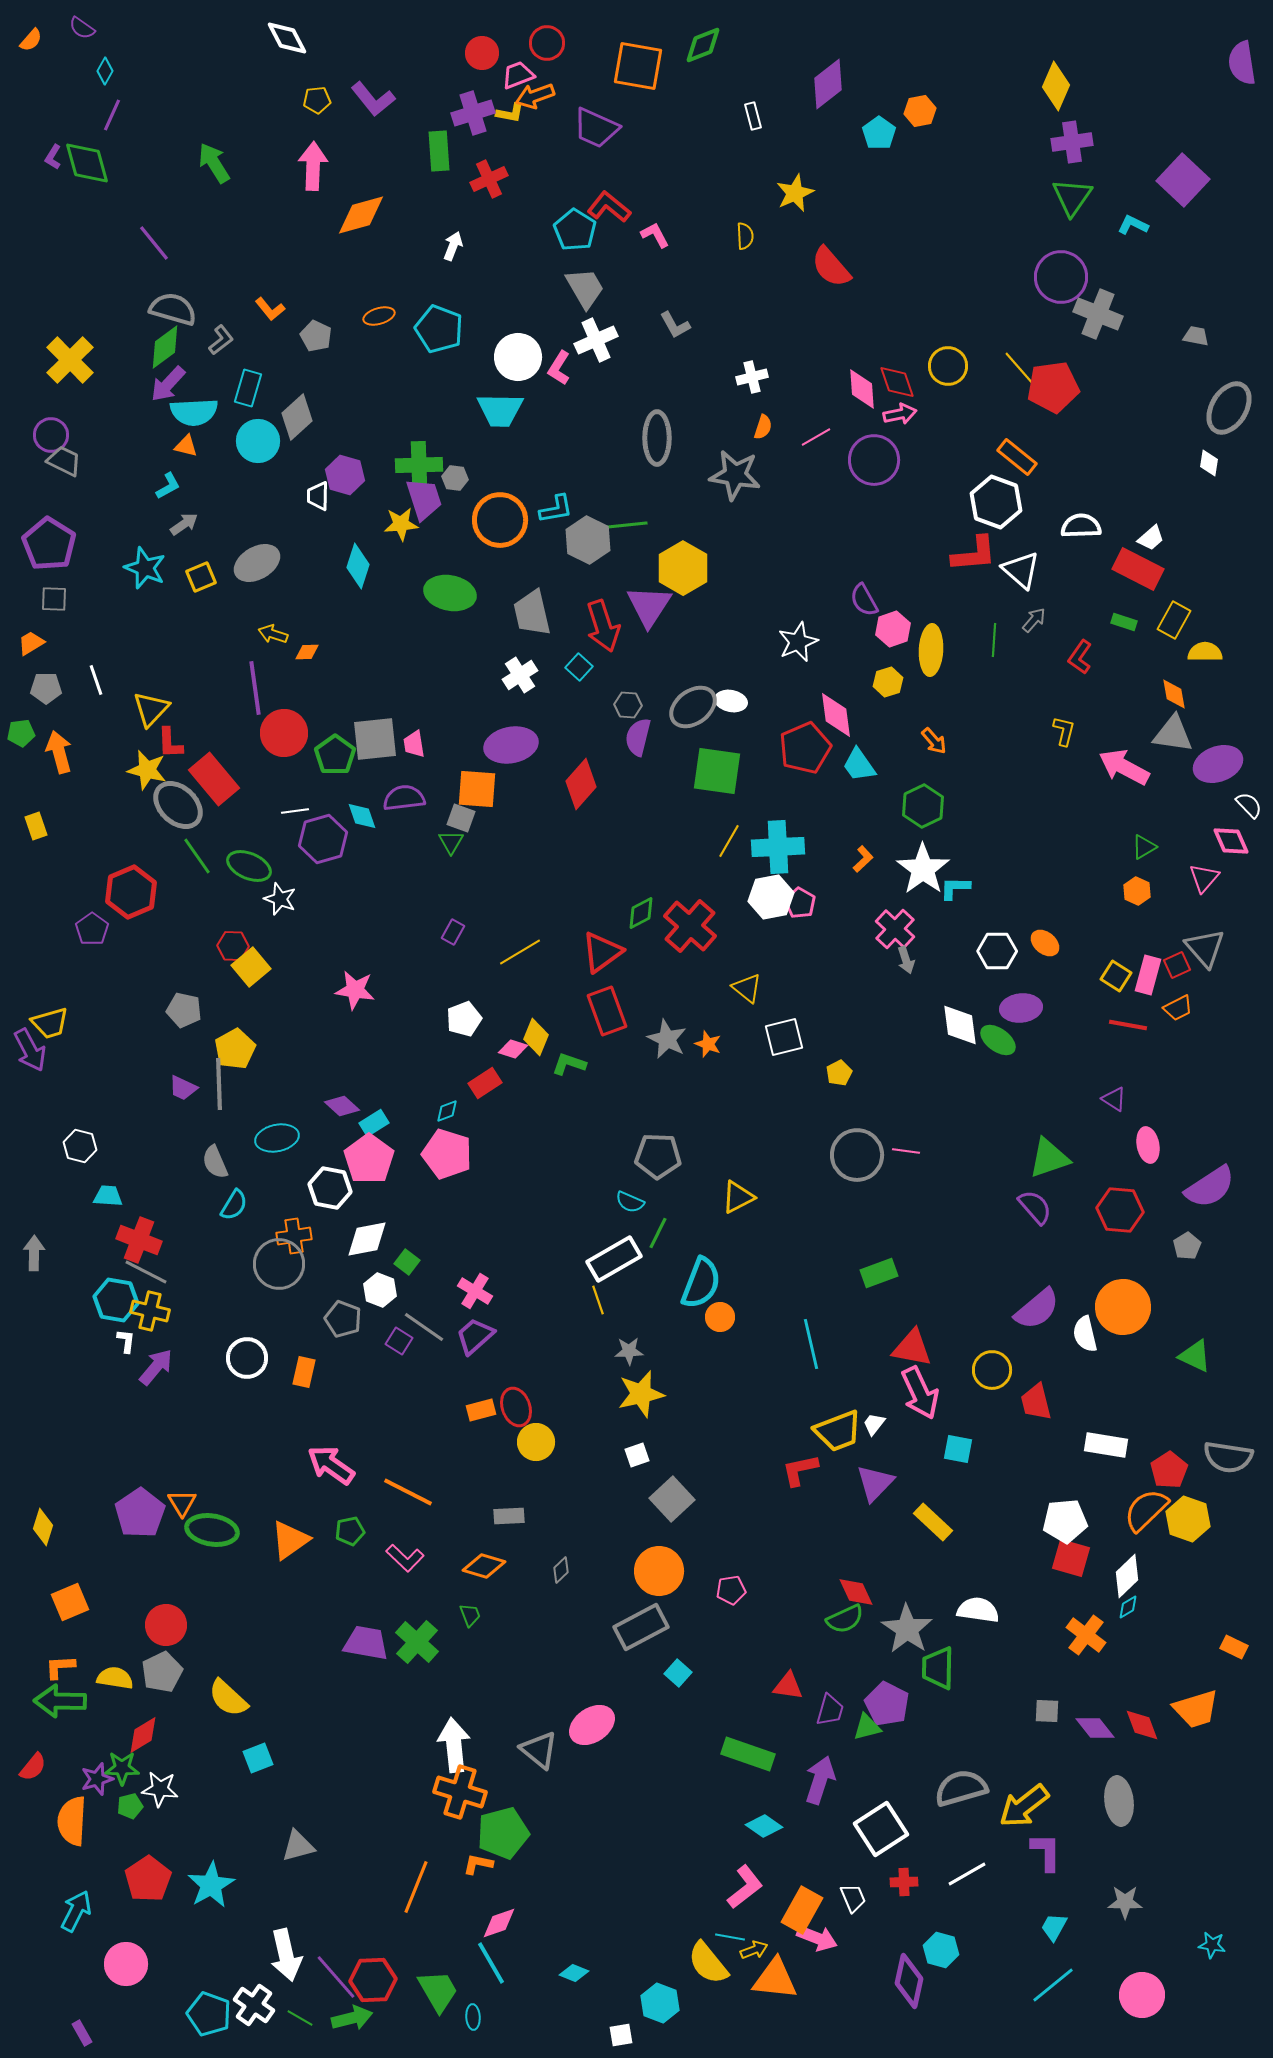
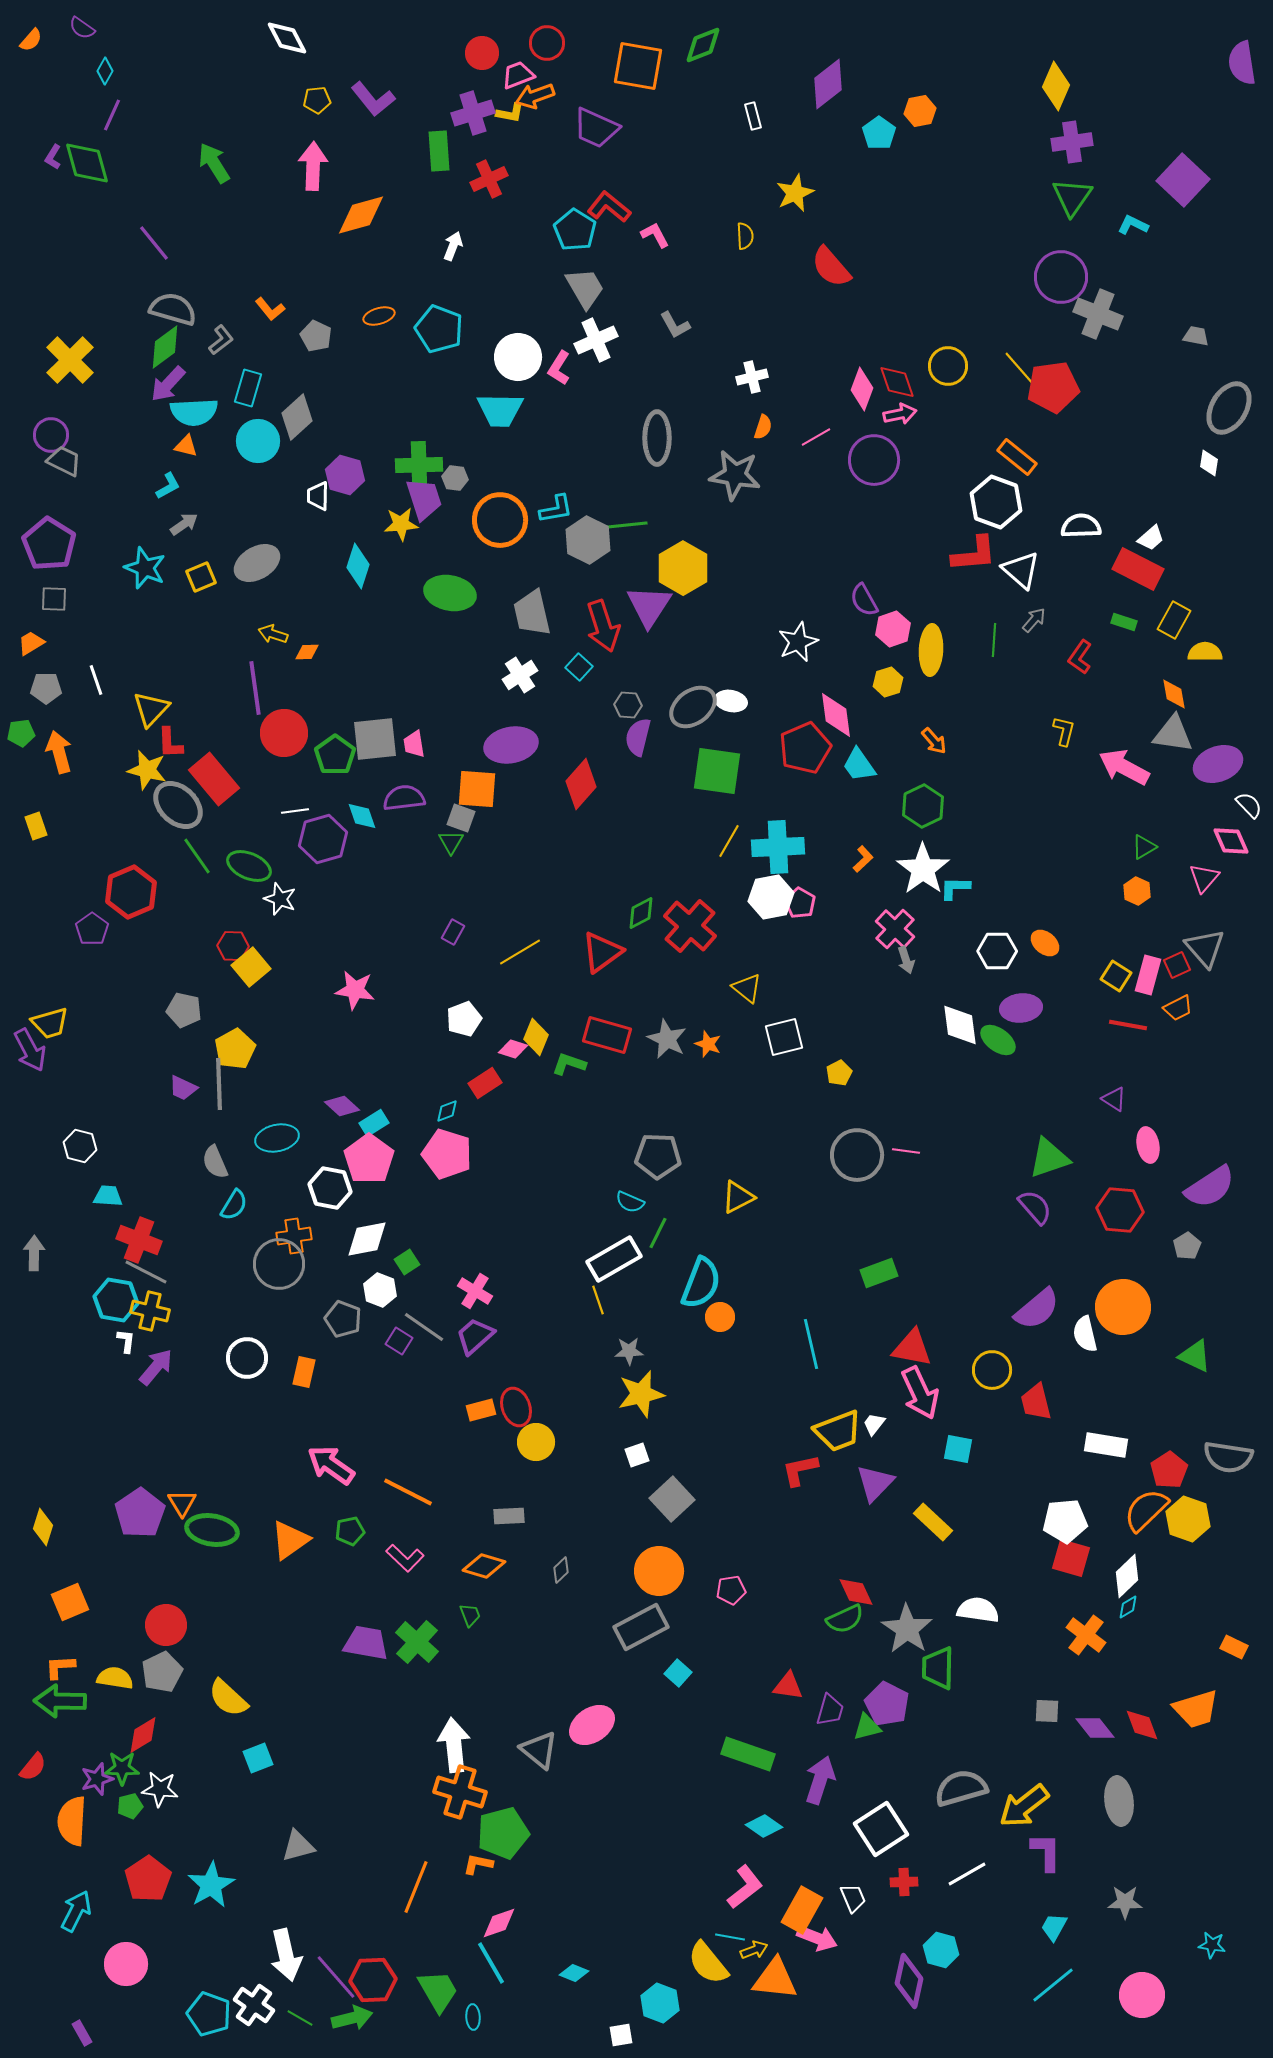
pink diamond at (862, 389): rotated 24 degrees clockwise
red rectangle at (607, 1011): moved 24 px down; rotated 54 degrees counterclockwise
green square at (407, 1262): rotated 20 degrees clockwise
